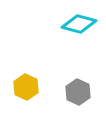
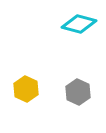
yellow hexagon: moved 2 px down
